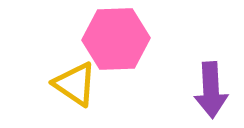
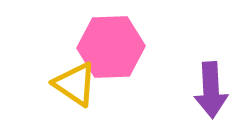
pink hexagon: moved 5 px left, 8 px down
